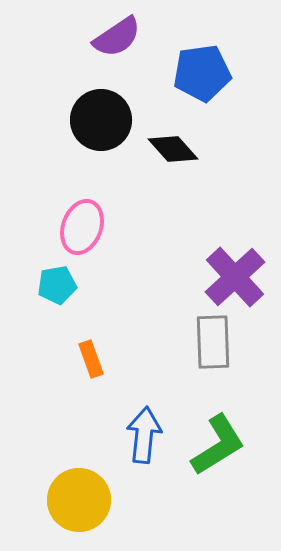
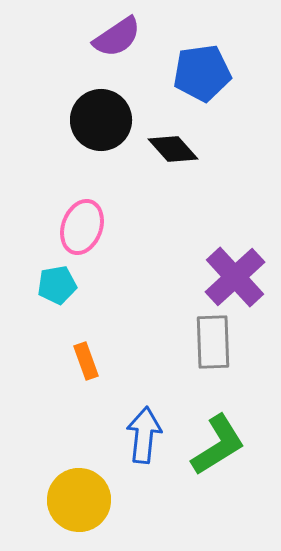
orange rectangle: moved 5 px left, 2 px down
